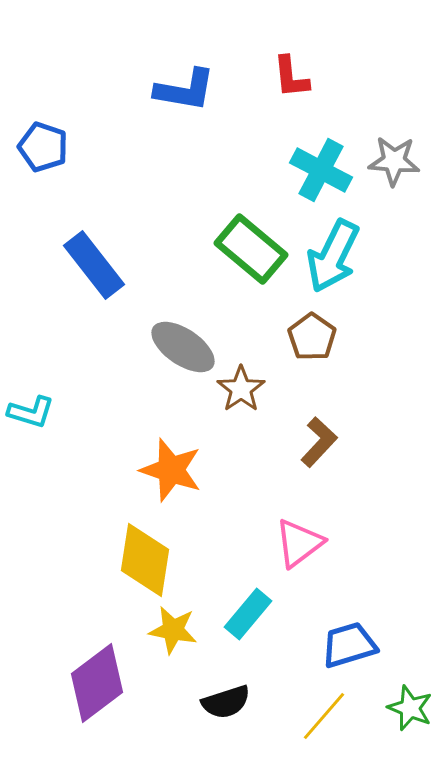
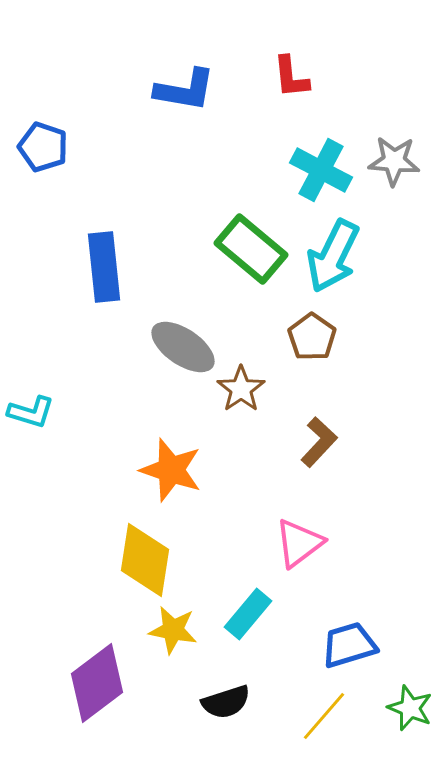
blue rectangle: moved 10 px right, 2 px down; rotated 32 degrees clockwise
